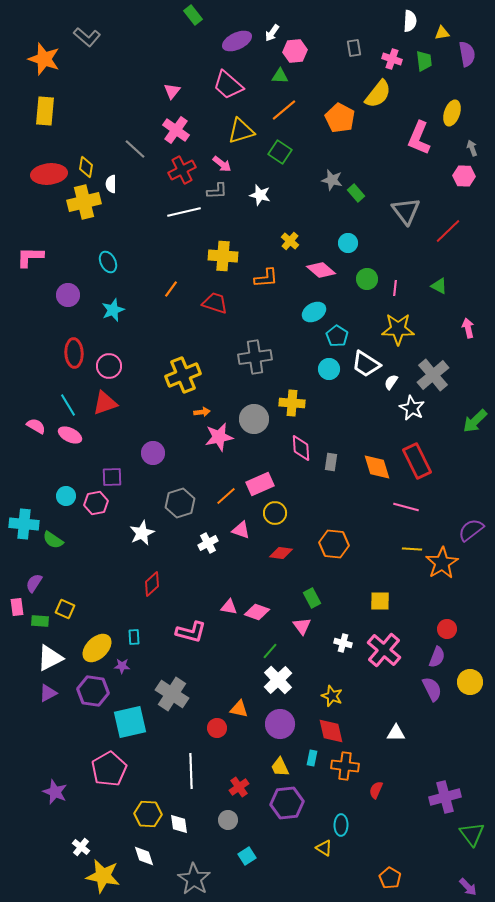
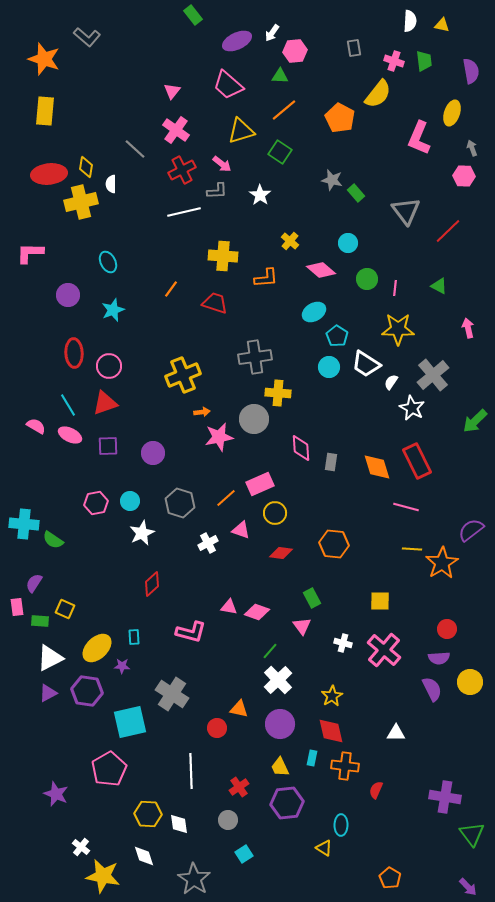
yellow triangle at (442, 33): moved 8 px up; rotated 21 degrees clockwise
purple semicircle at (467, 54): moved 4 px right, 17 px down
pink cross at (392, 59): moved 2 px right, 2 px down
white star at (260, 195): rotated 20 degrees clockwise
yellow cross at (84, 202): moved 3 px left
pink L-shape at (30, 257): moved 4 px up
cyan circle at (329, 369): moved 2 px up
yellow cross at (292, 403): moved 14 px left, 10 px up
purple square at (112, 477): moved 4 px left, 31 px up
cyan circle at (66, 496): moved 64 px right, 5 px down
orange line at (226, 496): moved 2 px down
gray hexagon at (180, 503): rotated 24 degrees counterclockwise
purple semicircle at (437, 657): moved 2 px right, 1 px down; rotated 65 degrees clockwise
purple hexagon at (93, 691): moved 6 px left
yellow star at (332, 696): rotated 20 degrees clockwise
purple star at (55, 792): moved 1 px right, 2 px down
purple cross at (445, 797): rotated 24 degrees clockwise
cyan square at (247, 856): moved 3 px left, 2 px up
